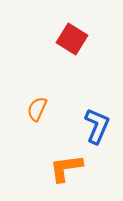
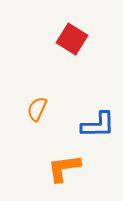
blue L-shape: moved 1 px right, 1 px up; rotated 66 degrees clockwise
orange L-shape: moved 2 px left
